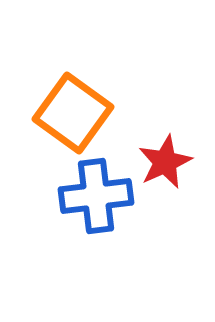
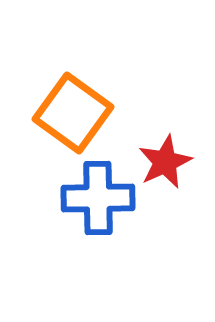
blue cross: moved 2 px right, 2 px down; rotated 6 degrees clockwise
